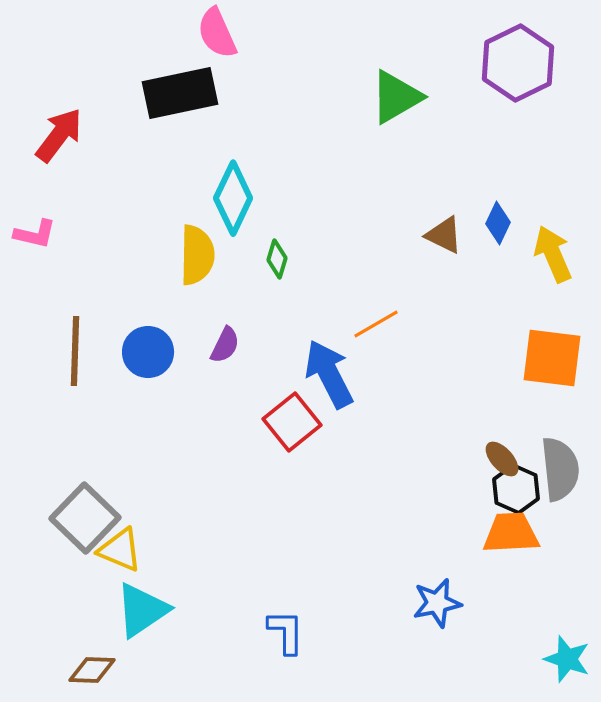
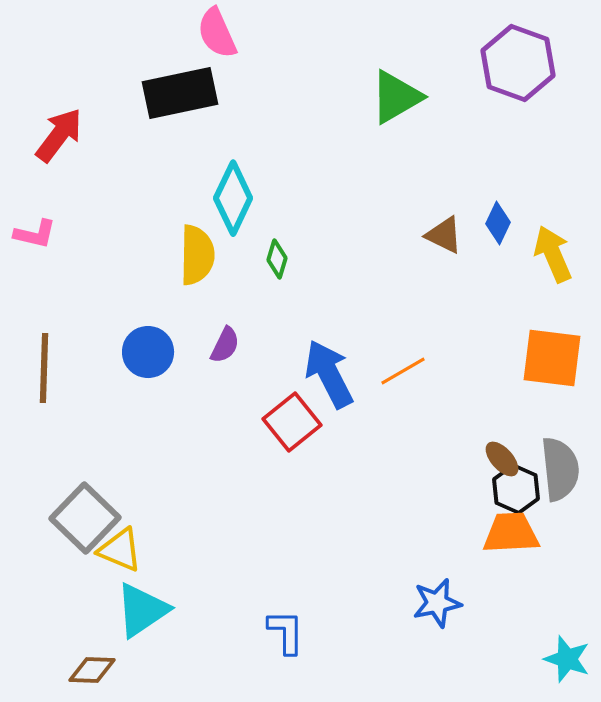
purple hexagon: rotated 14 degrees counterclockwise
orange line: moved 27 px right, 47 px down
brown line: moved 31 px left, 17 px down
